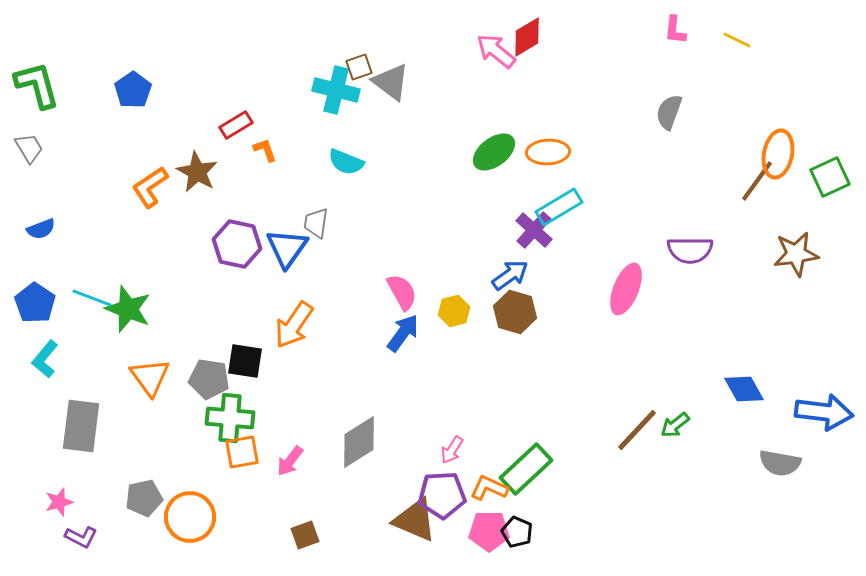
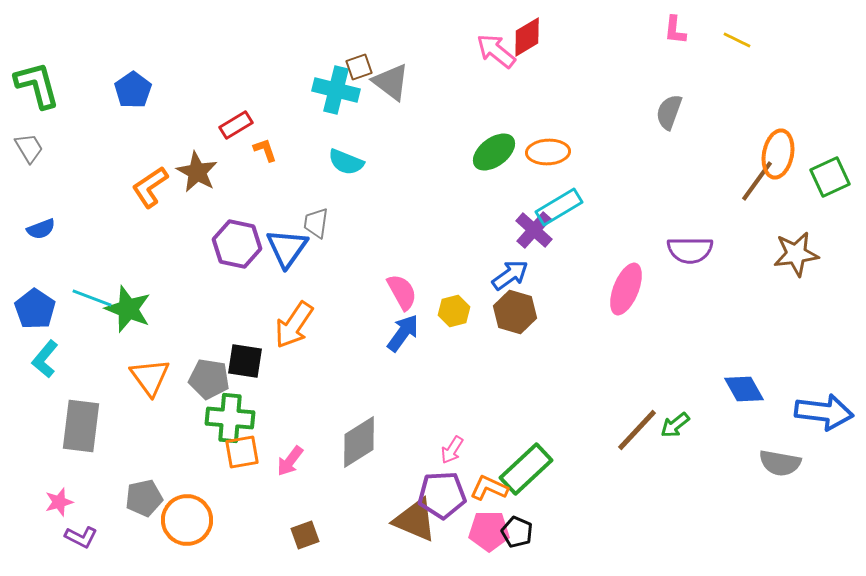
blue pentagon at (35, 303): moved 6 px down
orange circle at (190, 517): moved 3 px left, 3 px down
